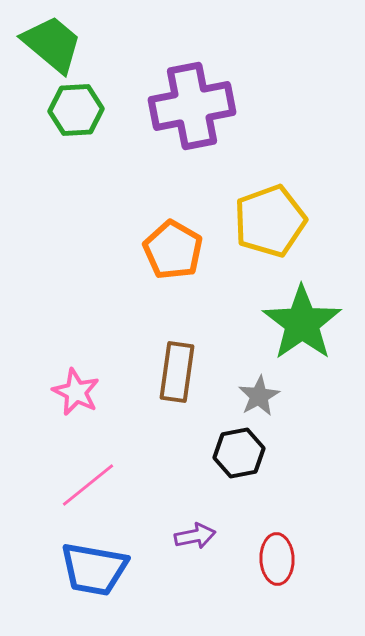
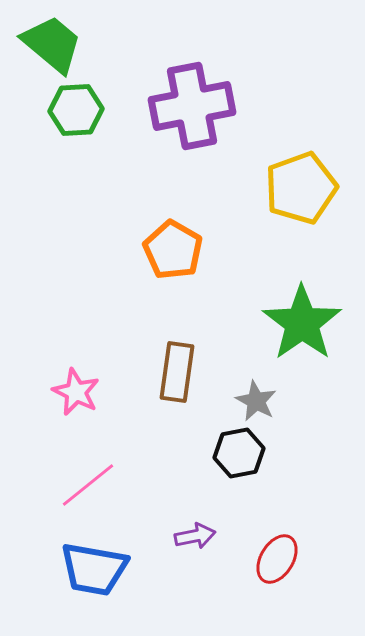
yellow pentagon: moved 31 px right, 33 px up
gray star: moved 3 px left, 5 px down; rotated 15 degrees counterclockwise
red ellipse: rotated 33 degrees clockwise
